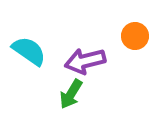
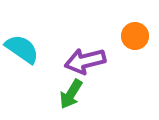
cyan semicircle: moved 7 px left, 2 px up
